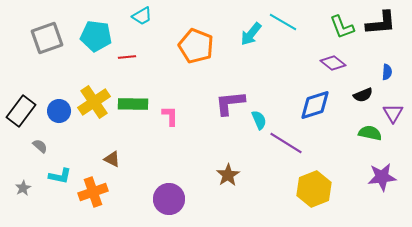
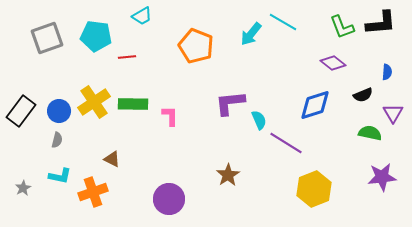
gray semicircle: moved 17 px right, 6 px up; rotated 63 degrees clockwise
